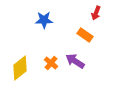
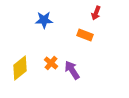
orange rectangle: rotated 14 degrees counterclockwise
purple arrow: moved 3 px left, 9 px down; rotated 24 degrees clockwise
